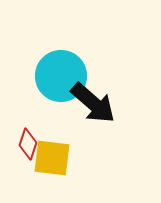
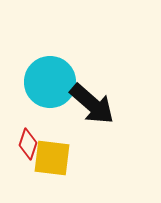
cyan circle: moved 11 px left, 6 px down
black arrow: moved 1 px left, 1 px down
